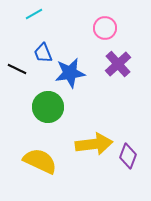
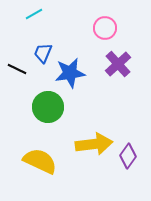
blue trapezoid: rotated 45 degrees clockwise
purple diamond: rotated 15 degrees clockwise
